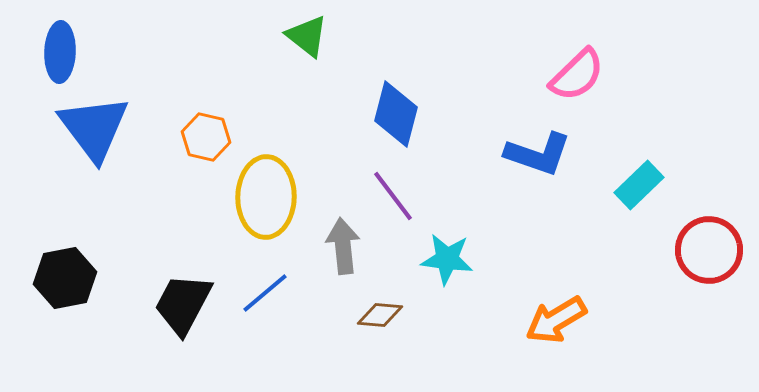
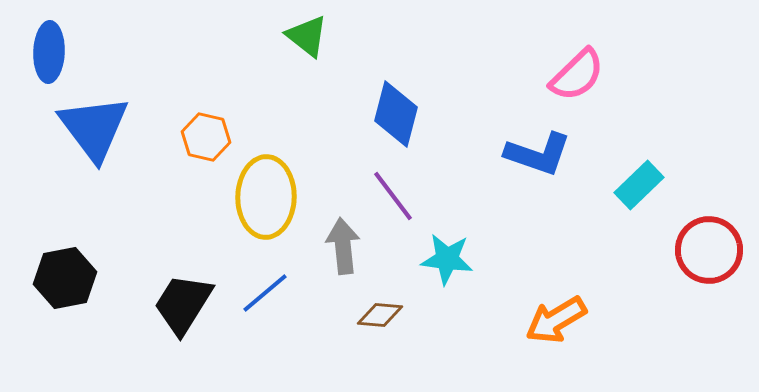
blue ellipse: moved 11 px left
black trapezoid: rotated 4 degrees clockwise
